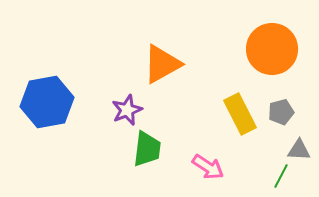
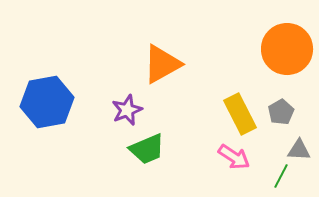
orange circle: moved 15 px right
gray pentagon: rotated 15 degrees counterclockwise
green trapezoid: rotated 60 degrees clockwise
pink arrow: moved 26 px right, 10 px up
